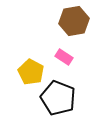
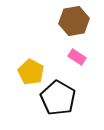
pink rectangle: moved 13 px right
black pentagon: rotated 8 degrees clockwise
